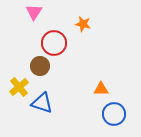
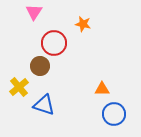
orange triangle: moved 1 px right
blue triangle: moved 2 px right, 2 px down
